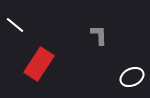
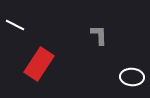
white line: rotated 12 degrees counterclockwise
white ellipse: rotated 30 degrees clockwise
